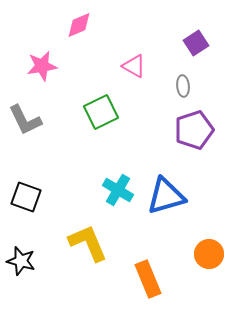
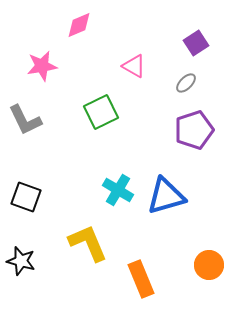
gray ellipse: moved 3 px right, 3 px up; rotated 50 degrees clockwise
orange circle: moved 11 px down
orange rectangle: moved 7 px left
